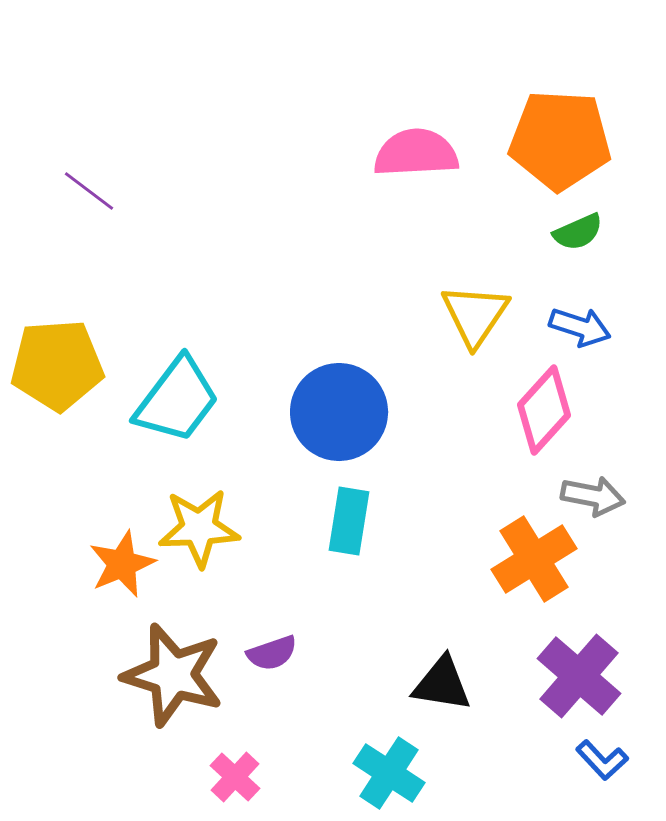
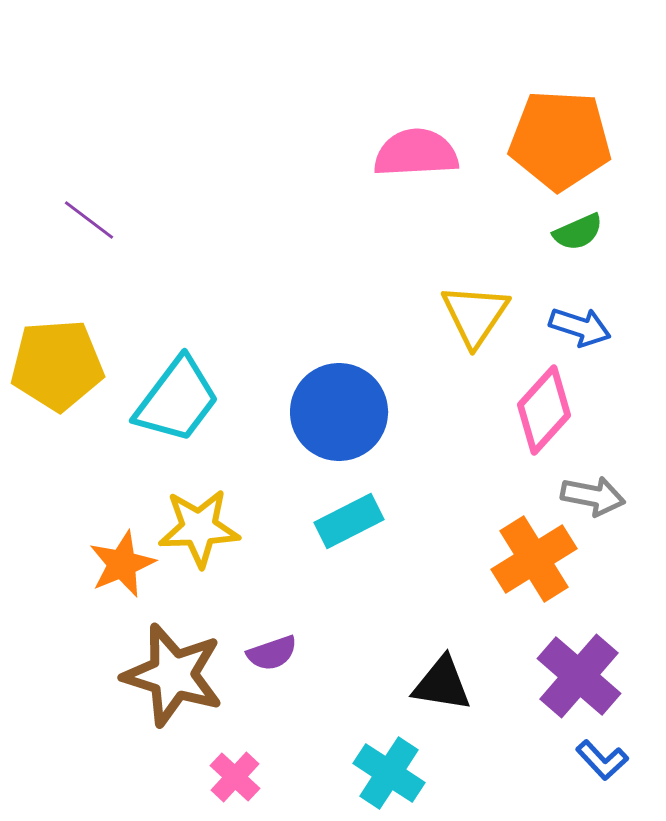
purple line: moved 29 px down
cyan rectangle: rotated 54 degrees clockwise
